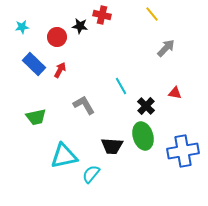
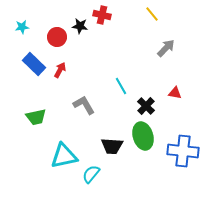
blue cross: rotated 16 degrees clockwise
